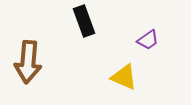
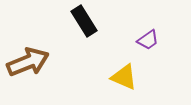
black rectangle: rotated 12 degrees counterclockwise
brown arrow: rotated 117 degrees counterclockwise
